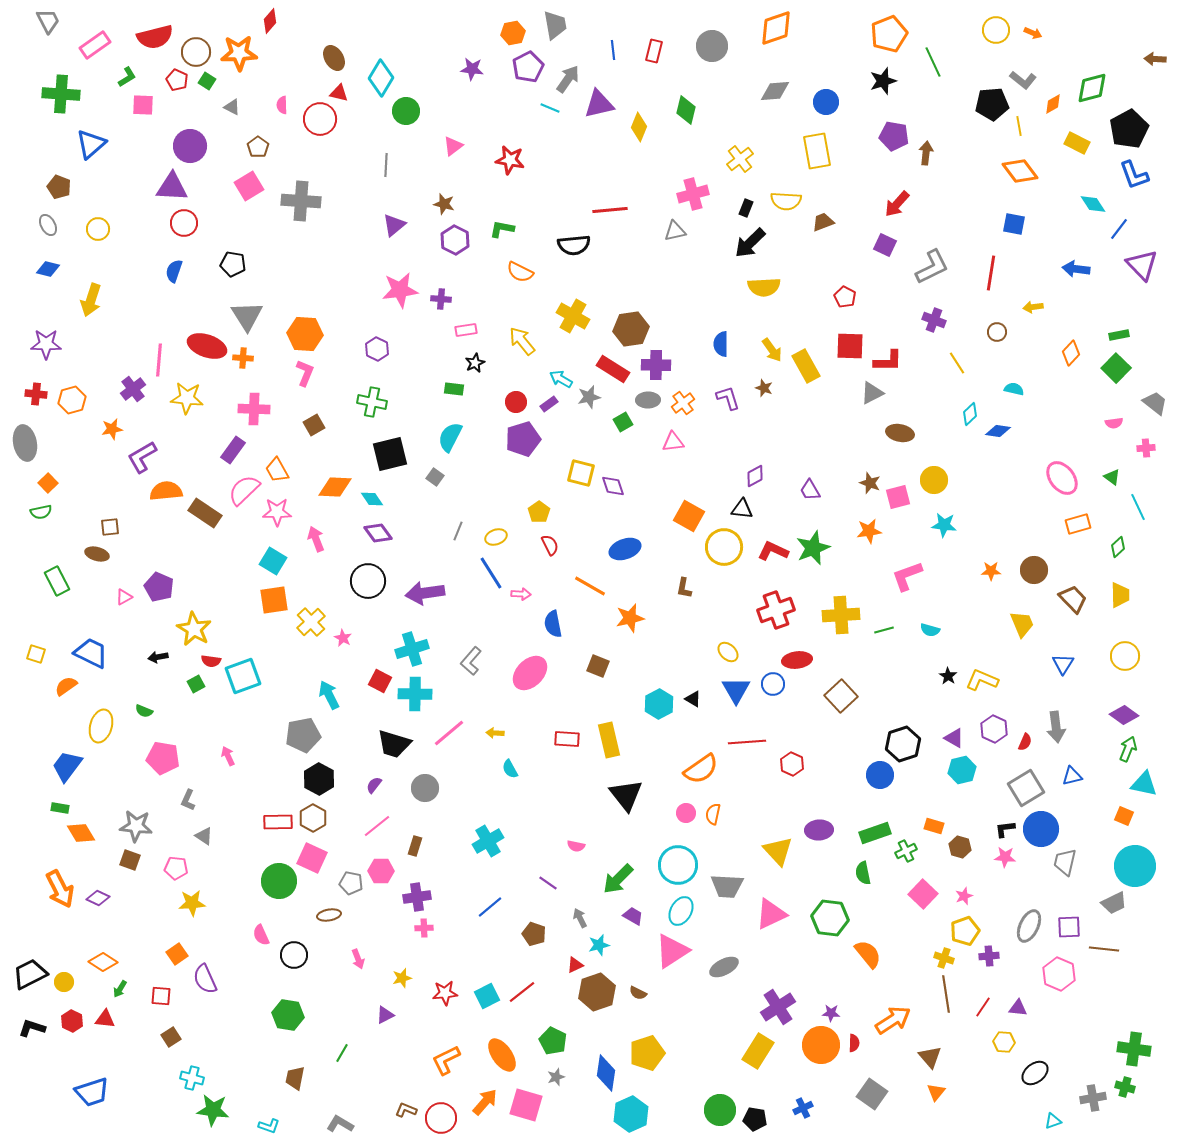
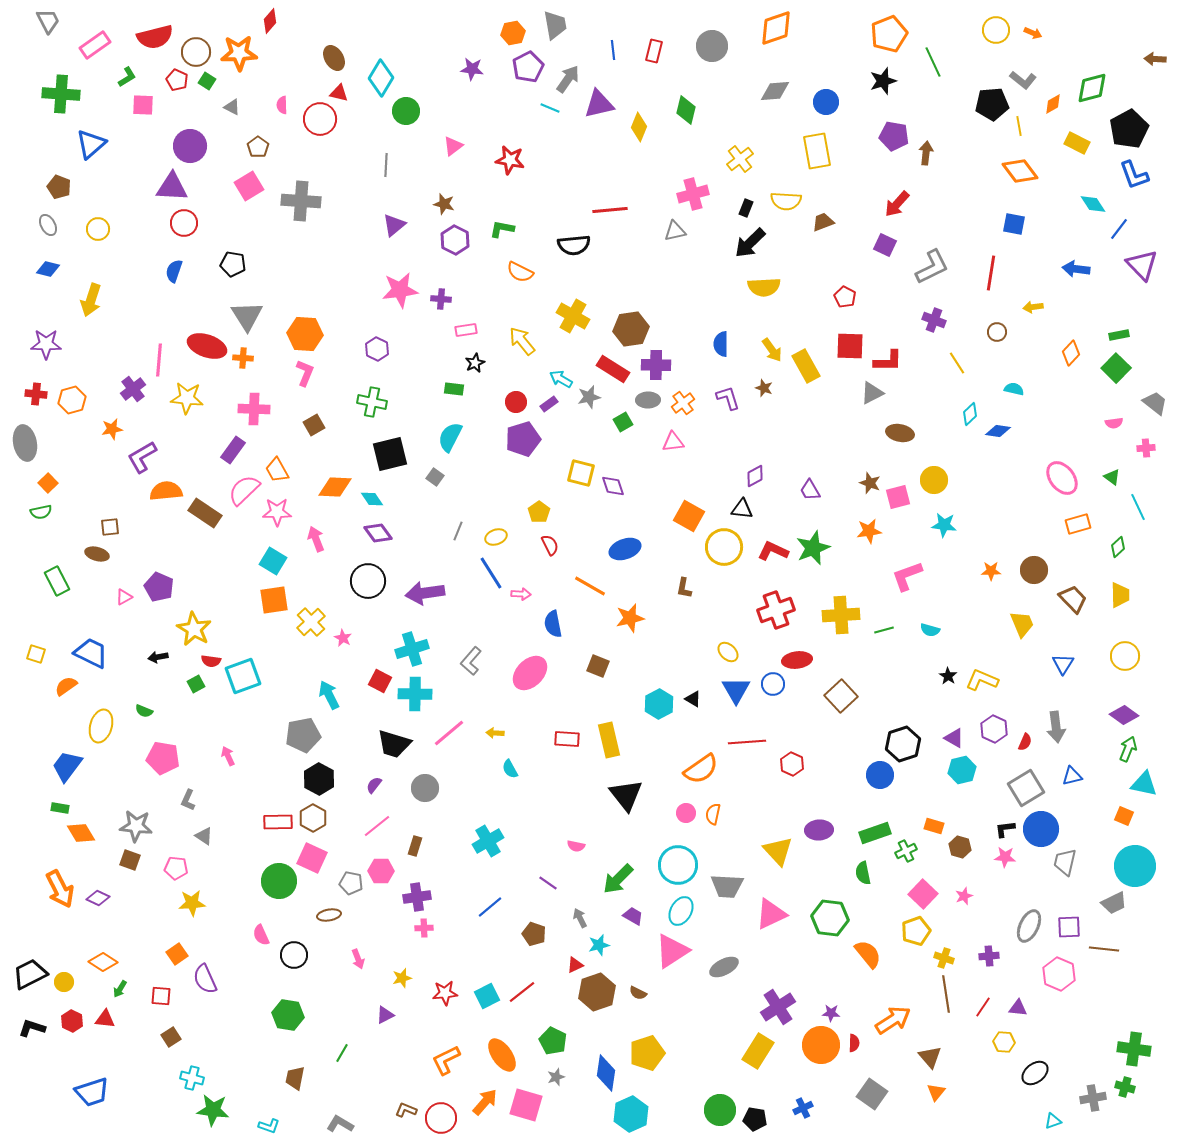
yellow pentagon at (965, 931): moved 49 px left
